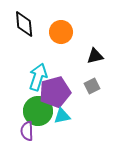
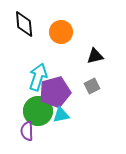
cyan triangle: moved 1 px left, 1 px up
